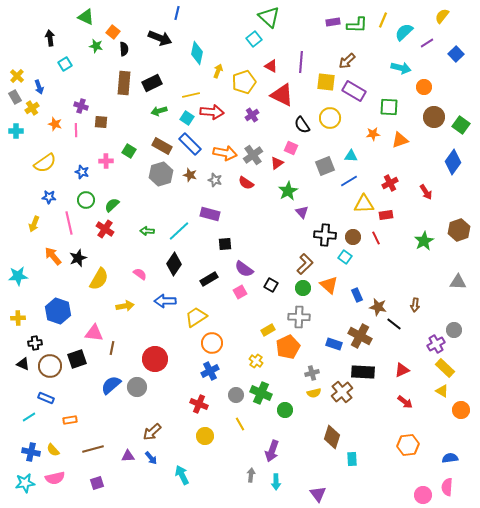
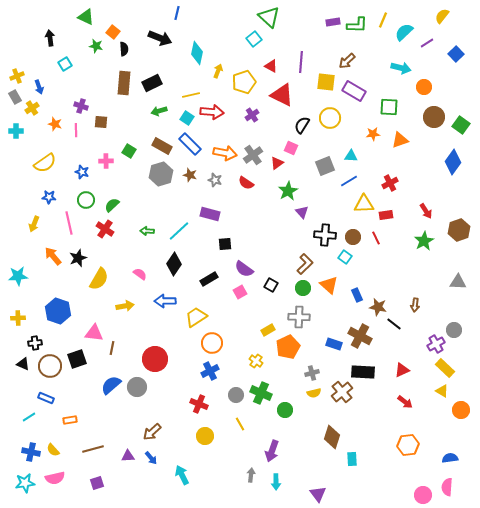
yellow cross at (17, 76): rotated 24 degrees clockwise
black semicircle at (302, 125): rotated 66 degrees clockwise
red arrow at (426, 192): moved 19 px down
